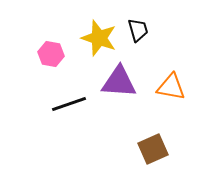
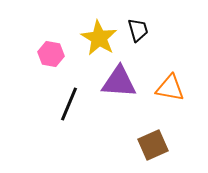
yellow star: rotated 12 degrees clockwise
orange triangle: moved 1 px left, 1 px down
black line: rotated 48 degrees counterclockwise
brown square: moved 4 px up
